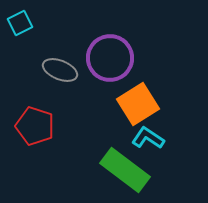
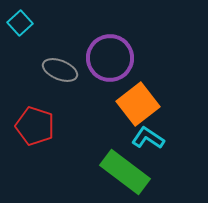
cyan square: rotated 15 degrees counterclockwise
orange square: rotated 6 degrees counterclockwise
green rectangle: moved 2 px down
